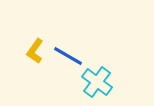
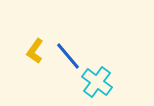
blue line: rotated 20 degrees clockwise
